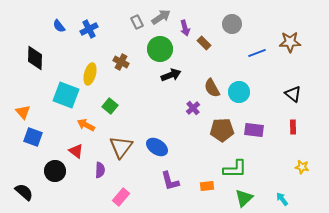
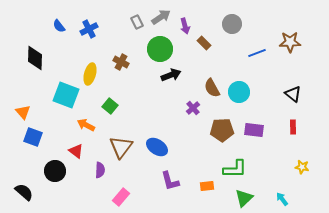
purple arrow: moved 2 px up
